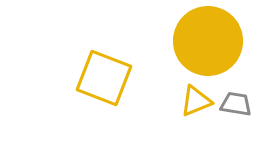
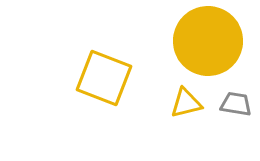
yellow triangle: moved 10 px left, 2 px down; rotated 8 degrees clockwise
